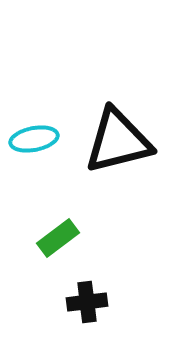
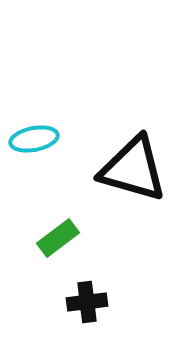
black triangle: moved 15 px right, 28 px down; rotated 30 degrees clockwise
